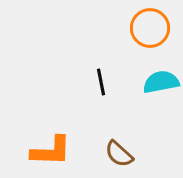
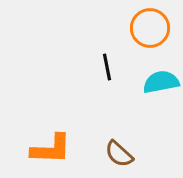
black line: moved 6 px right, 15 px up
orange L-shape: moved 2 px up
